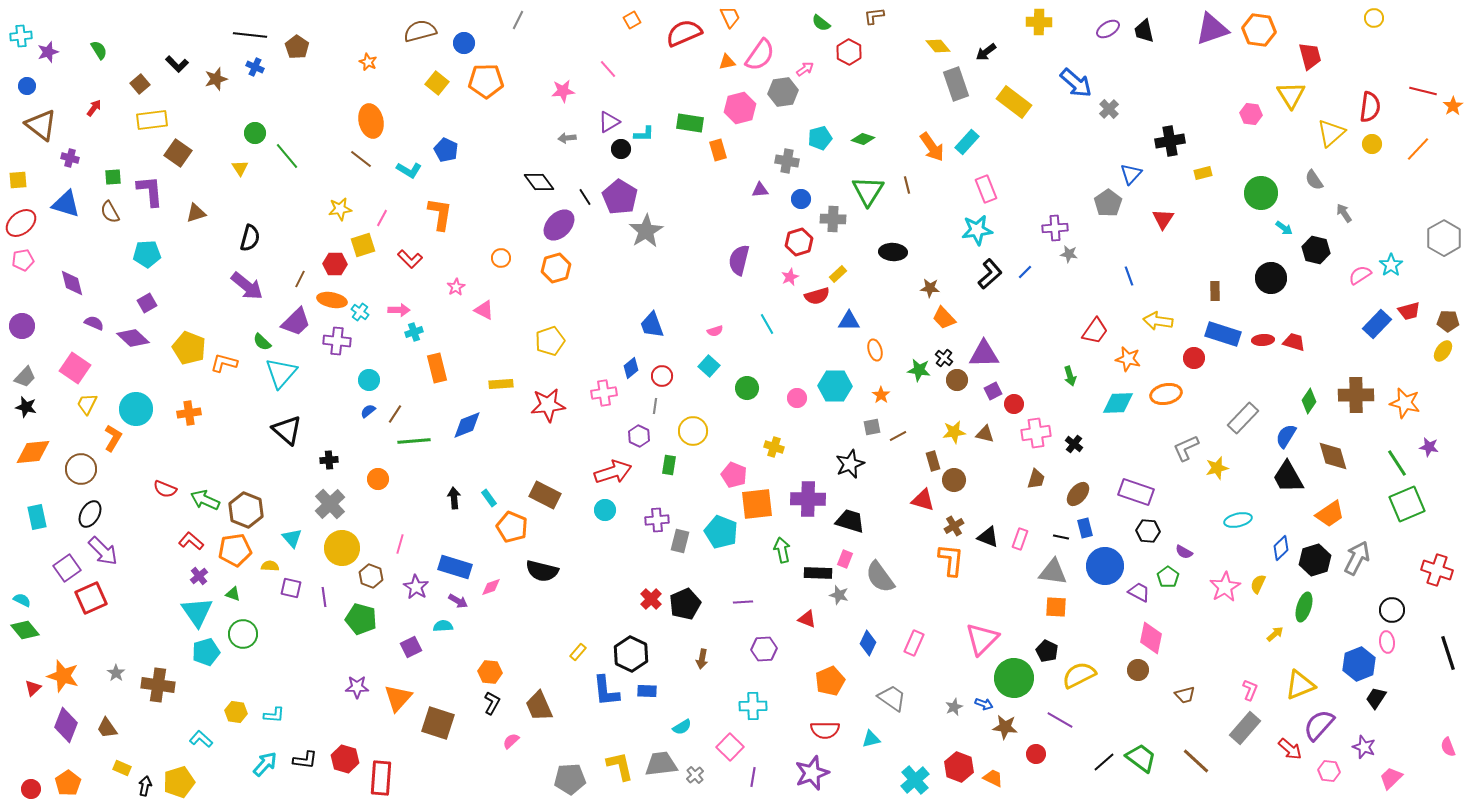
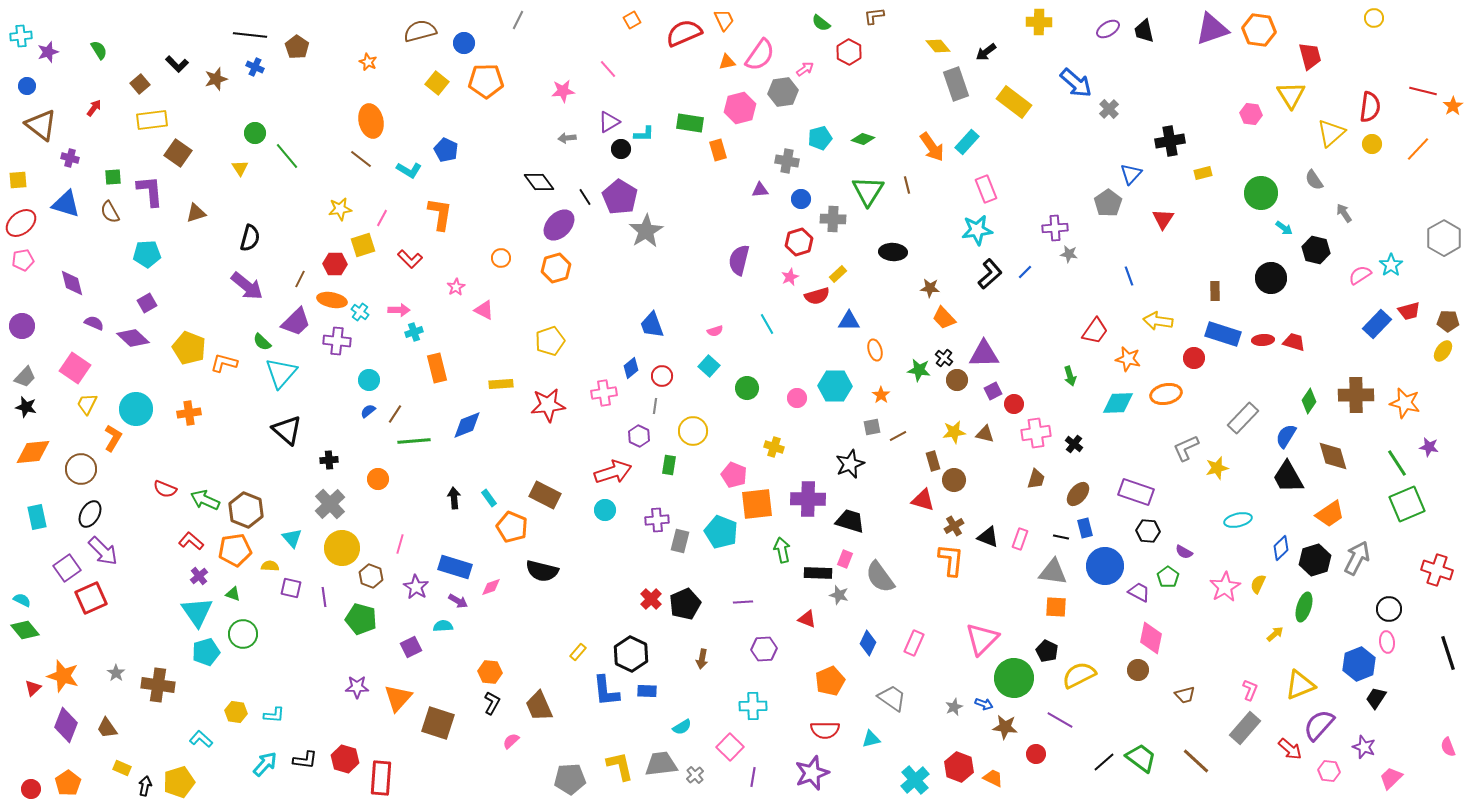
orange trapezoid at (730, 17): moved 6 px left, 3 px down
black circle at (1392, 610): moved 3 px left, 1 px up
